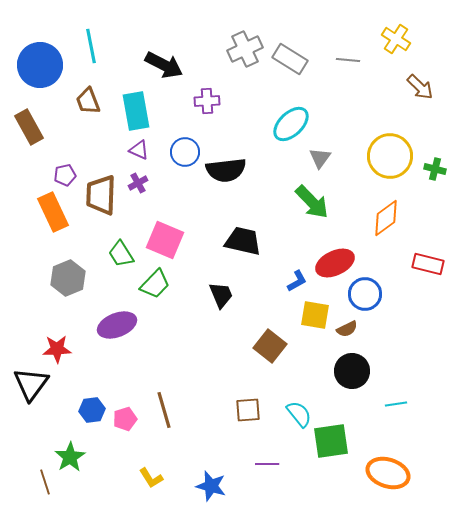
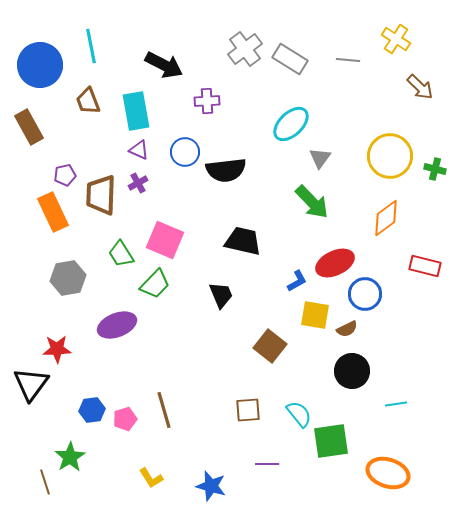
gray cross at (245, 49): rotated 12 degrees counterclockwise
red rectangle at (428, 264): moved 3 px left, 2 px down
gray hexagon at (68, 278): rotated 12 degrees clockwise
